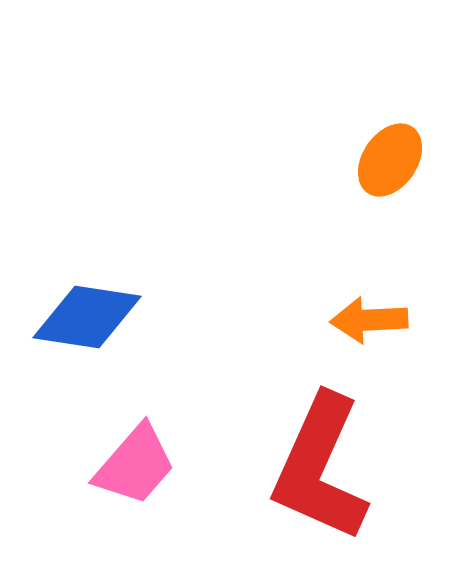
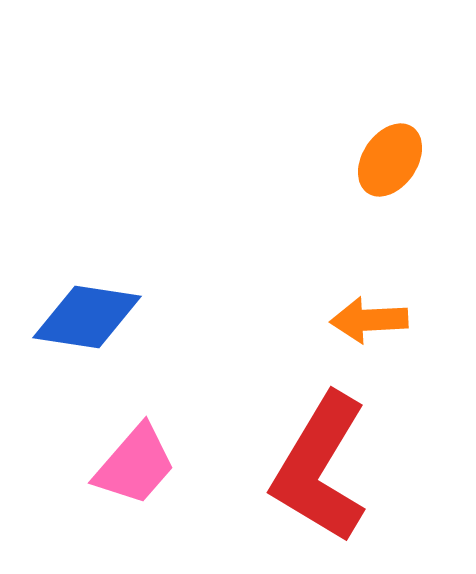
red L-shape: rotated 7 degrees clockwise
